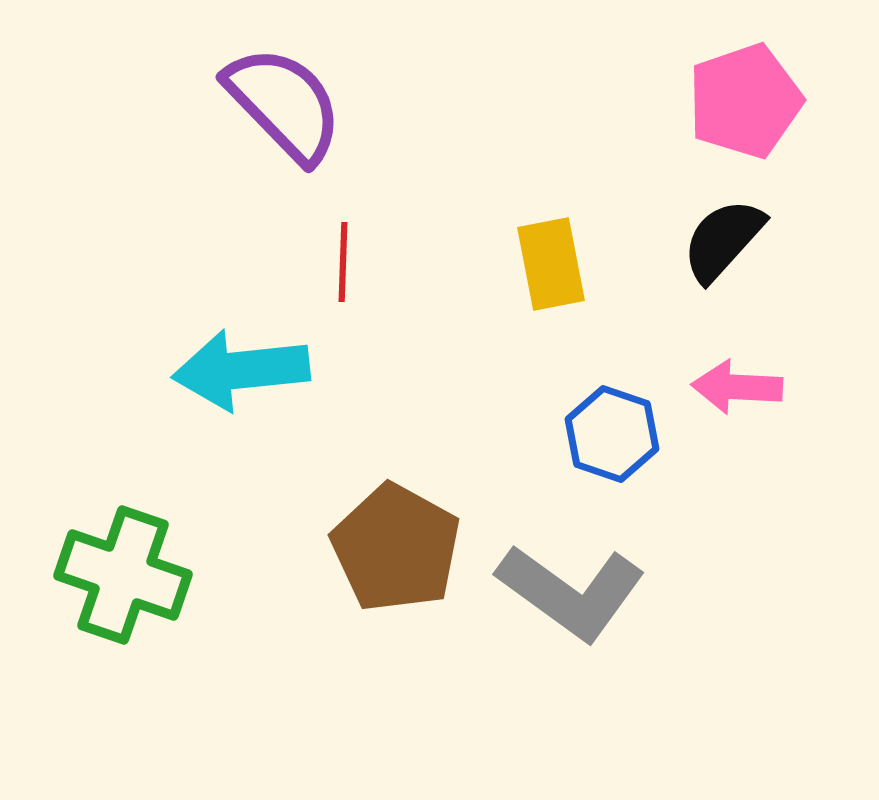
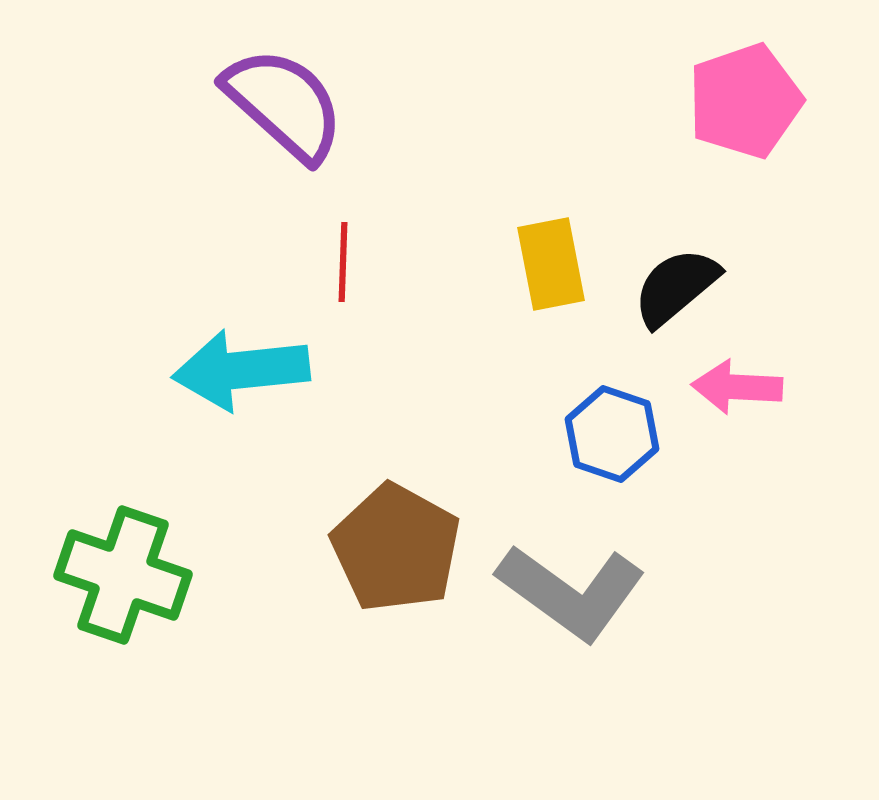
purple semicircle: rotated 4 degrees counterclockwise
black semicircle: moved 47 px left, 47 px down; rotated 8 degrees clockwise
